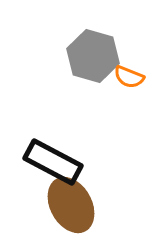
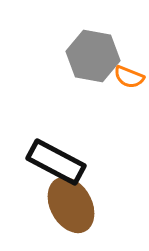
gray hexagon: rotated 6 degrees counterclockwise
black rectangle: moved 3 px right
